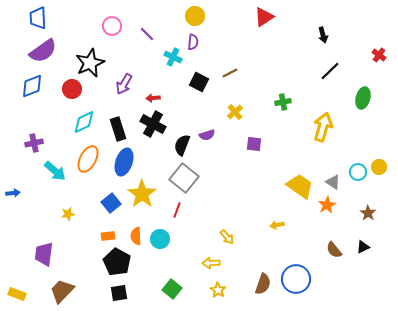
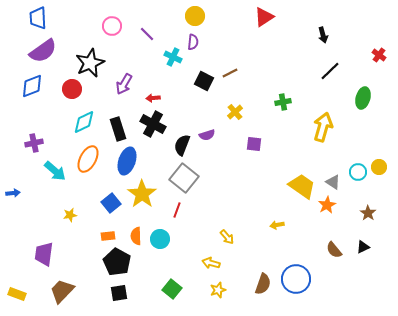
black square at (199, 82): moved 5 px right, 1 px up
blue ellipse at (124, 162): moved 3 px right, 1 px up
yellow trapezoid at (300, 186): moved 2 px right
yellow star at (68, 214): moved 2 px right, 1 px down
yellow arrow at (211, 263): rotated 18 degrees clockwise
yellow star at (218, 290): rotated 21 degrees clockwise
